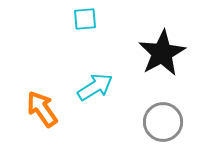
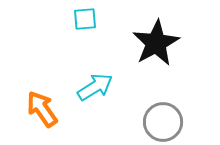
black star: moved 6 px left, 10 px up
